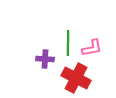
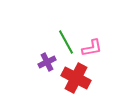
green line: moved 2 px left, 1 px up; rotated 30 degrees counterclockwise
purple cross: moved 2 px right, 3 px down; rotated 30 degrees counterclockwise
